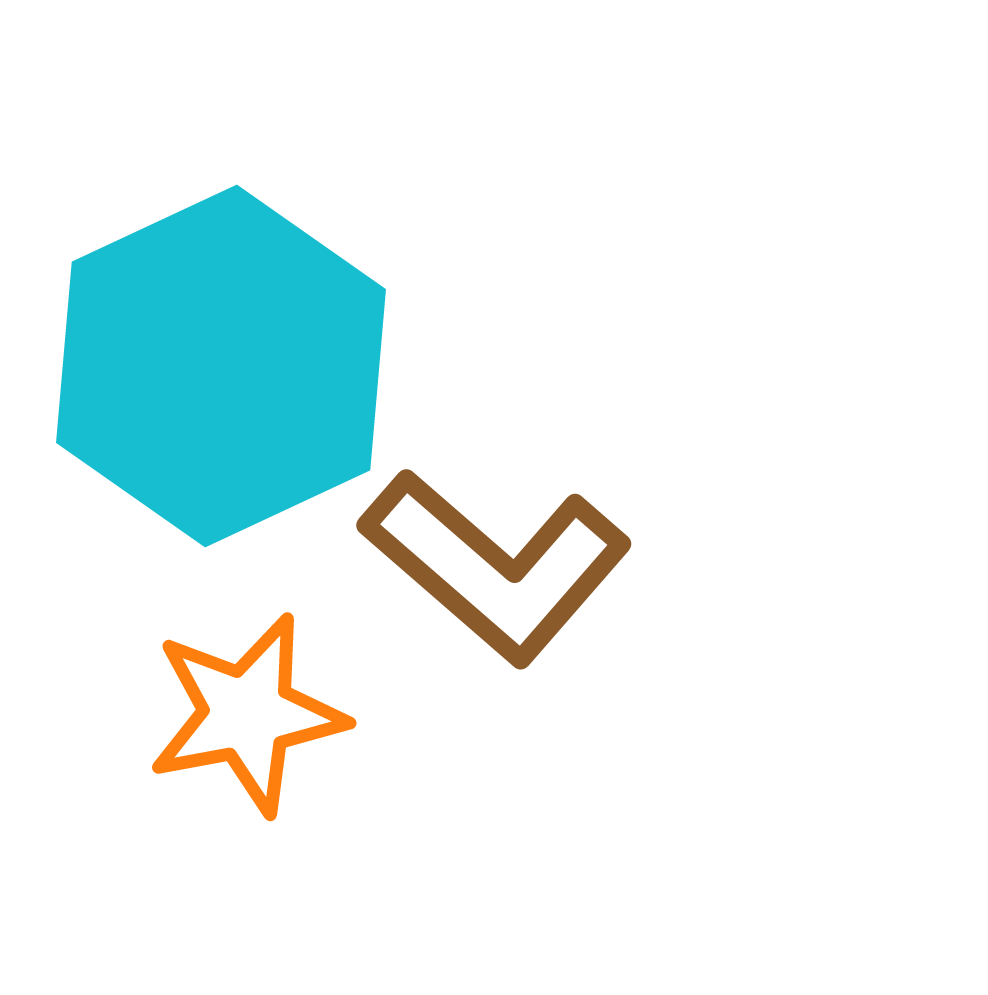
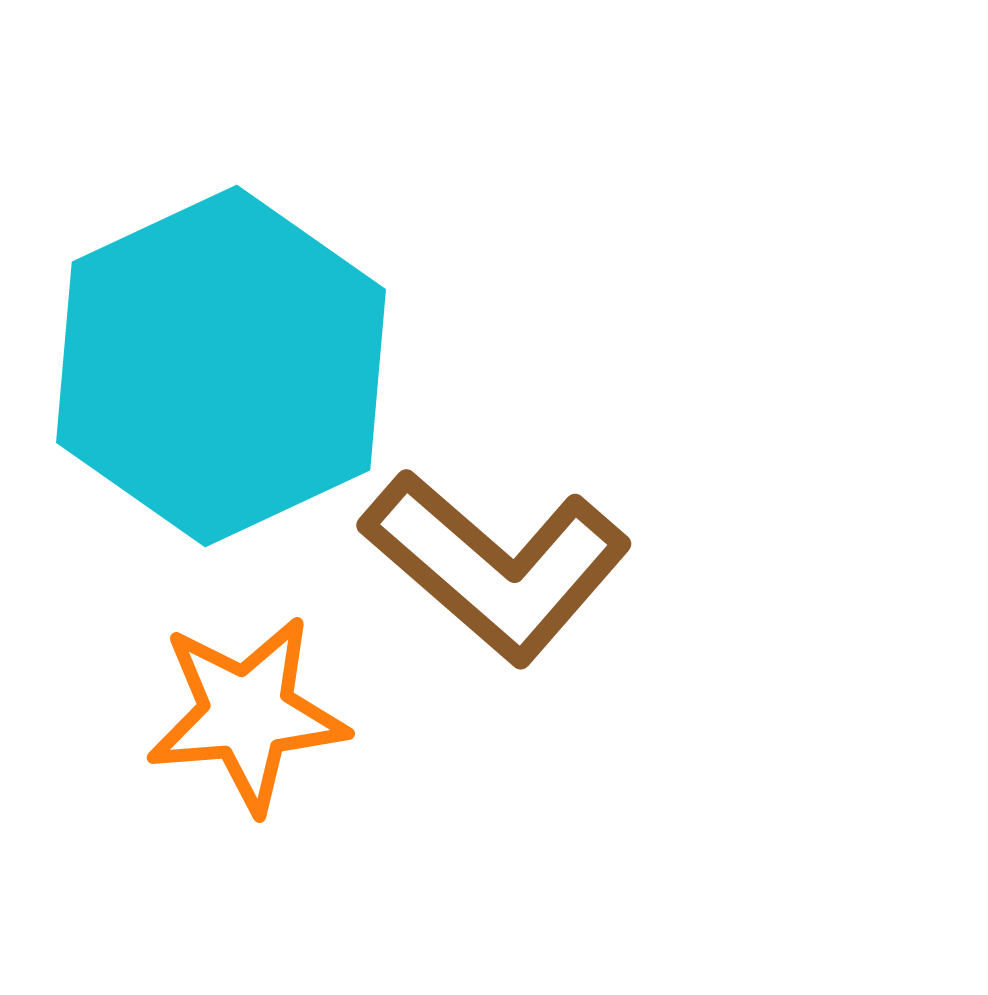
orange star: rotated 6 degrees clockwise
